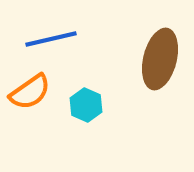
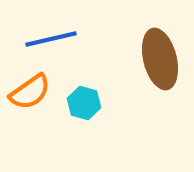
brown ellipse: rotated 28 degrees counterclockwise
cyan hexagon: moved 2 px left, 2 px up; rotated 8 degrees counterclockwise
